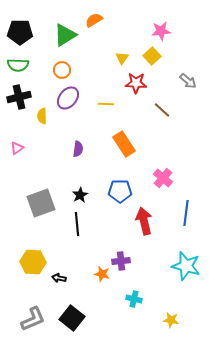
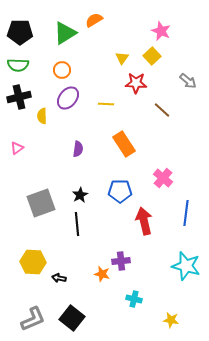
pink star: rotated 30 degrees clockwise
green triangle: moved 2 px up
